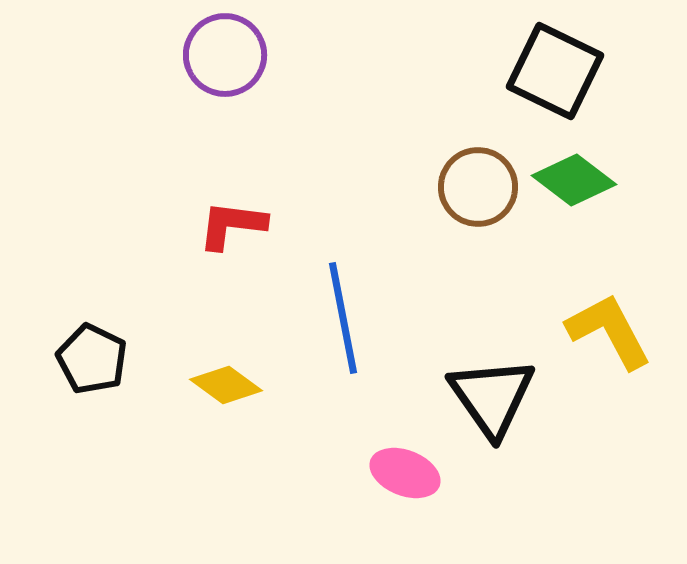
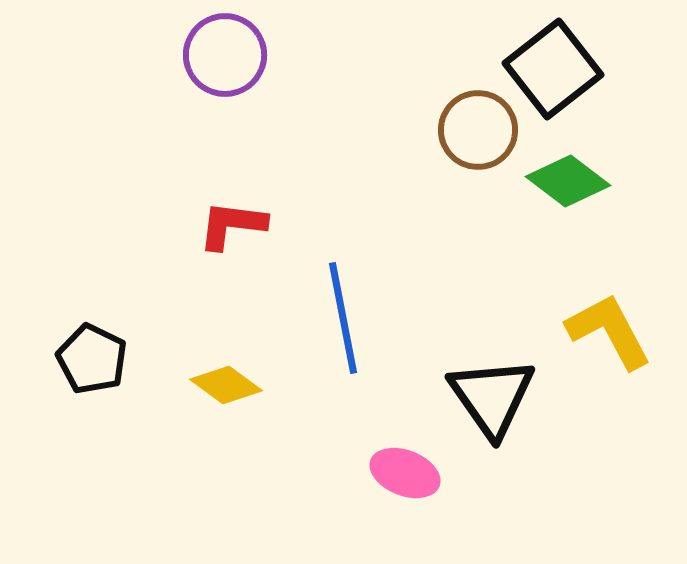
black square: moved 2 px left, 2 px up; rotated 26 degrees clockwise
green diamond: moved 6 px left, 1 px down
brown circle: moved 57 px up
